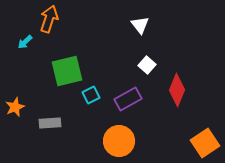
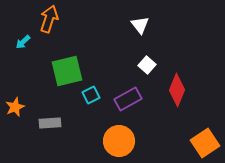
cyan arrow: moved 2 px left
